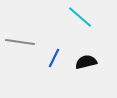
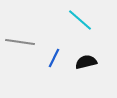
cyan line: moved 3 px down
